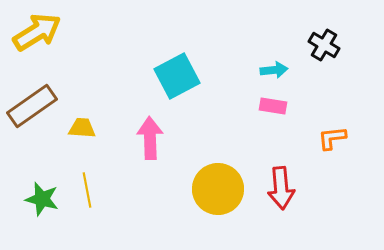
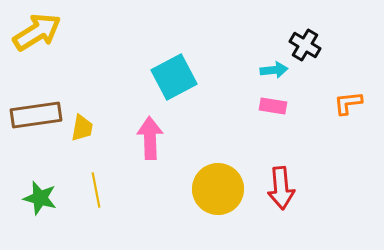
black cross: moved 19 px left
cyan square: moved 3 px left, 1 px down
brown rectangle: moved 4 px right, 9 px down; rotated 27 degrees clockwise
yellow trapezoid: rotated 96 degrees clockwise
orange L-shape: moved 16 px right, 35 px up
yellow line: moved 9 px right
green star: moved 2 px left, 1 px up
